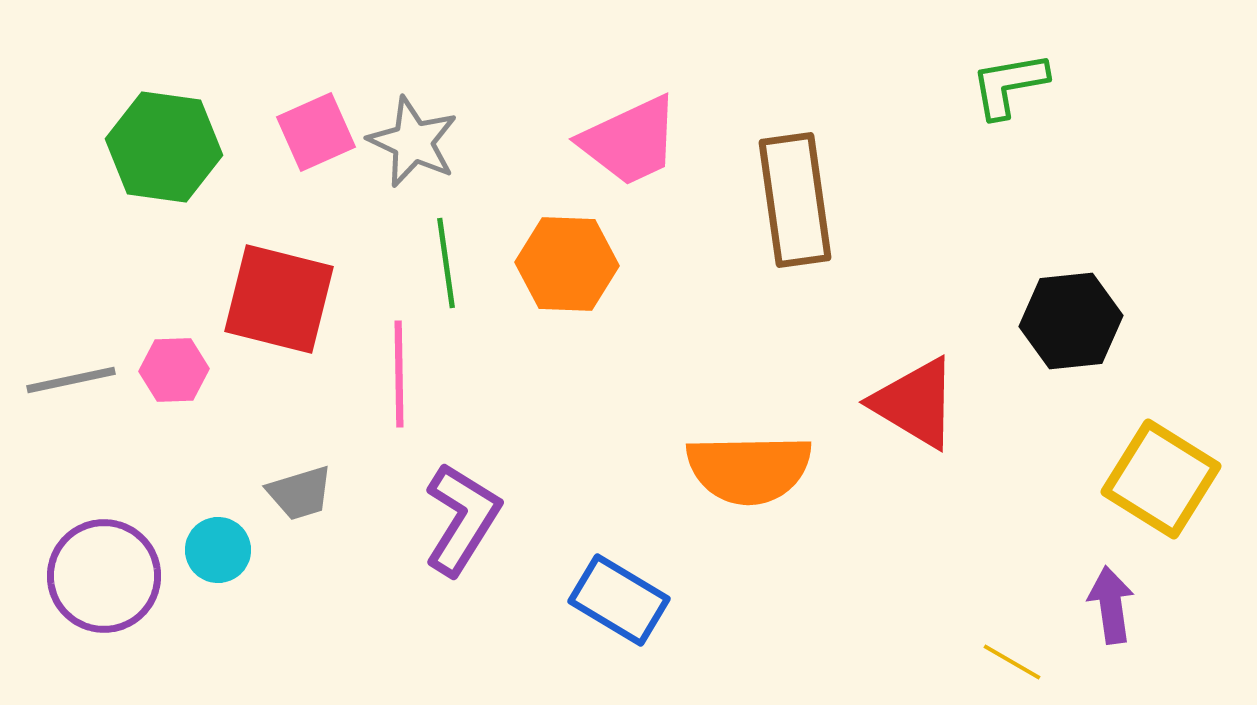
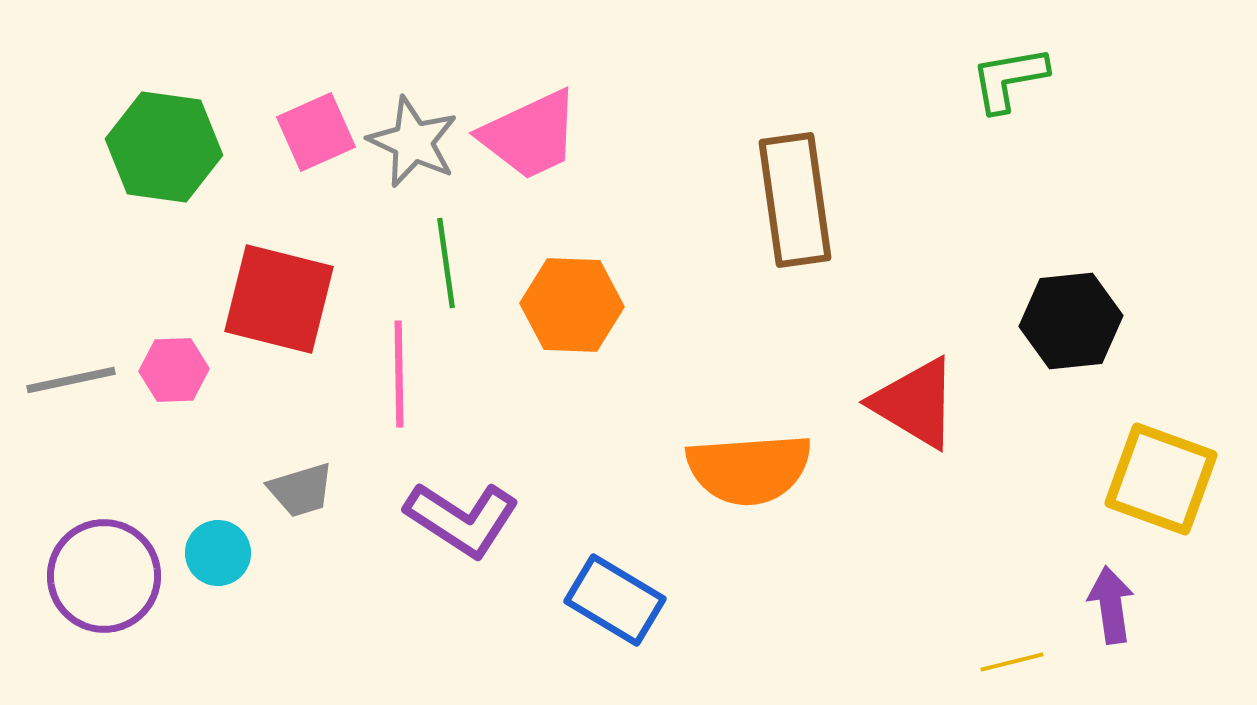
green L-shape: moved 6 px up
pink trapezoid: moved 100 px left, 6 px up
orange hexagon: moved 5 px right, 41 px down
orange semicircle: rotated 3 degrees counterclockwise
yellow square: rotated 12 degrees counterclockwise
gray trapezoid: moved 1 px right, 3 px up
purple L-shape: rotated 91 degrees clockwise
cyan circle: moved 3 px down
blue rectangle: moved 4 px left
yellow line: rotated 44 degrees counterclockwise
